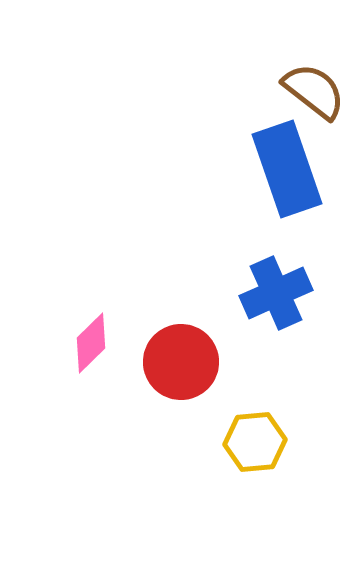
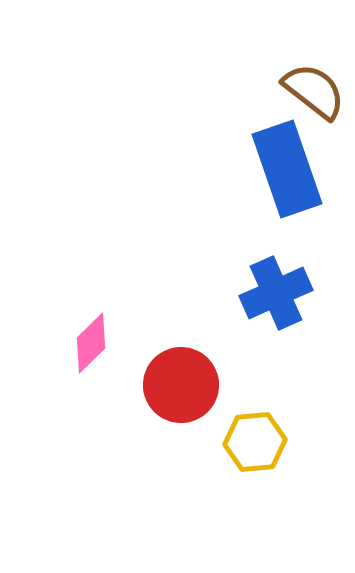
red circle: moved 23 px down
